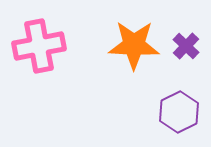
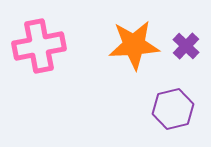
orange star: rotated 6 degrees counterclockwise
purple hexagon: moved 6 px left, 3 px up; rotated 12 degrees clockwise
